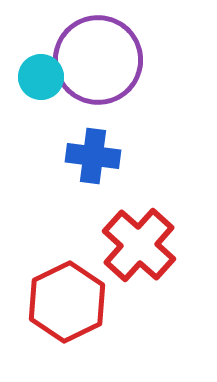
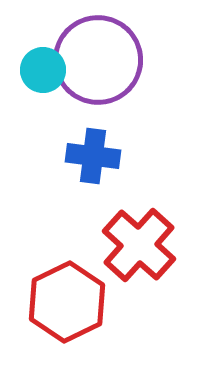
cyan circle: moved 2 px right, 7 px up
